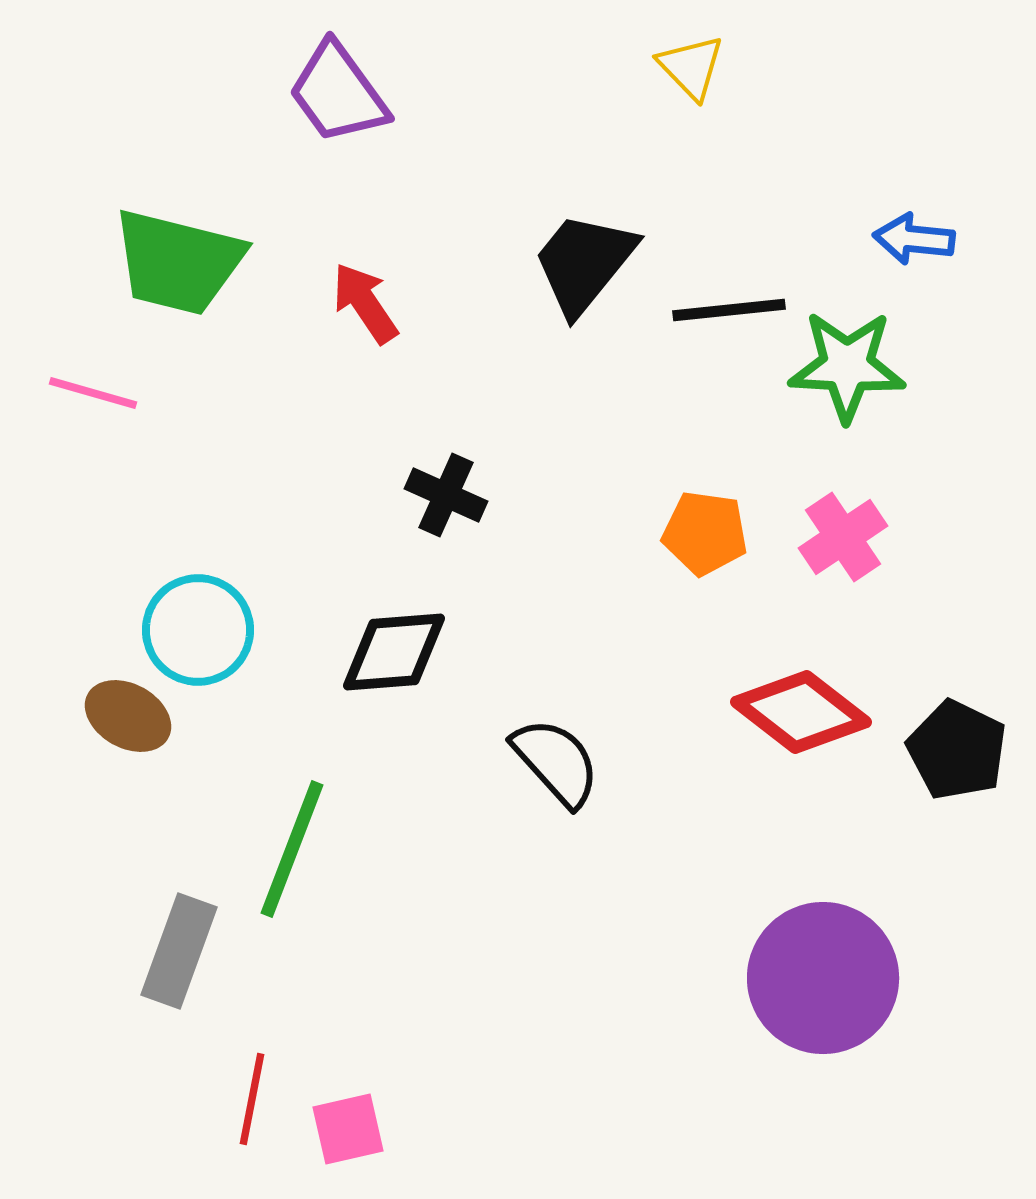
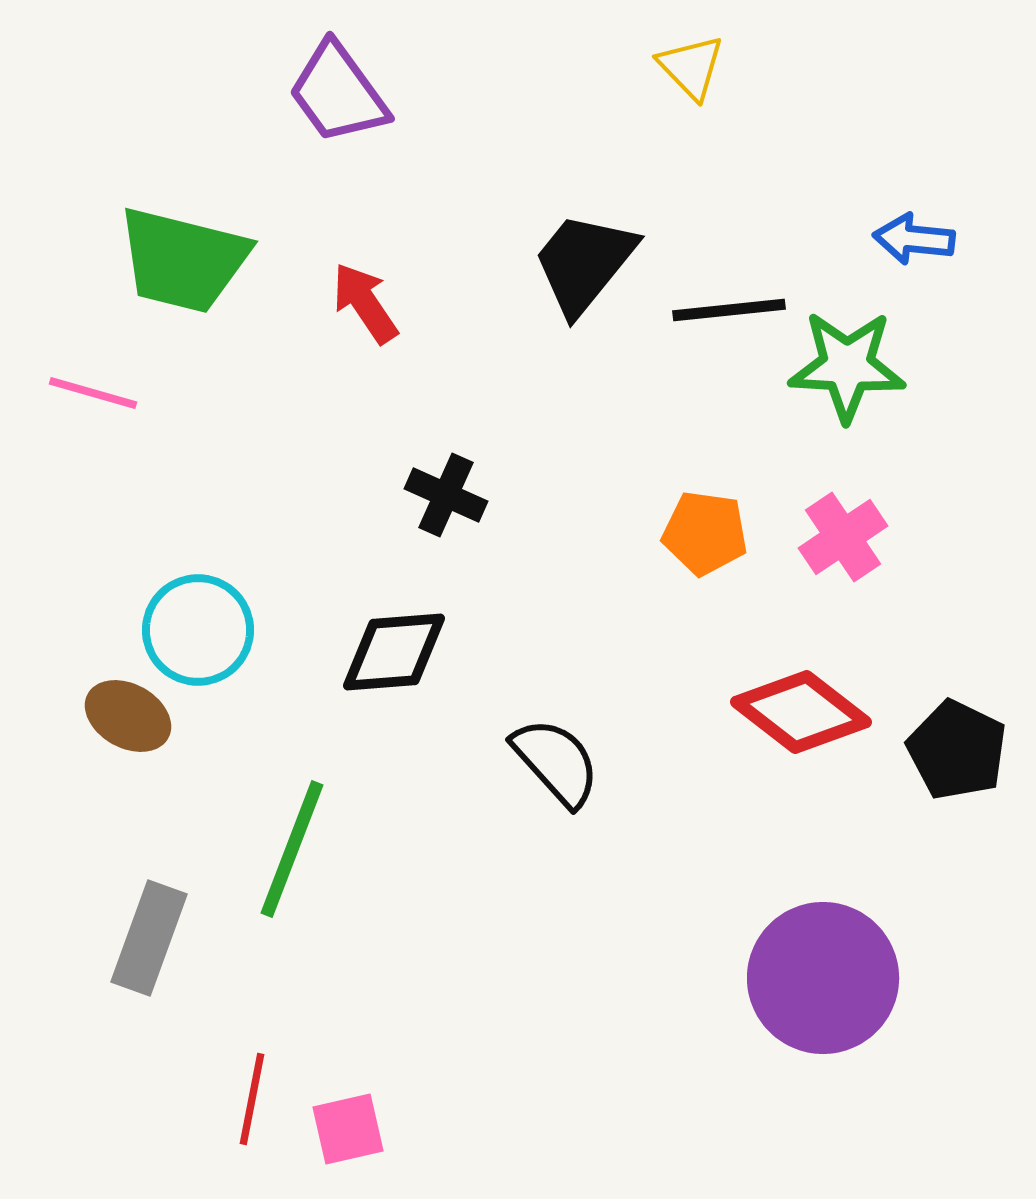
green trapezoid: moved 5 px right, 2 px up
gray rectangle: moved 30 px left, 13 px up
